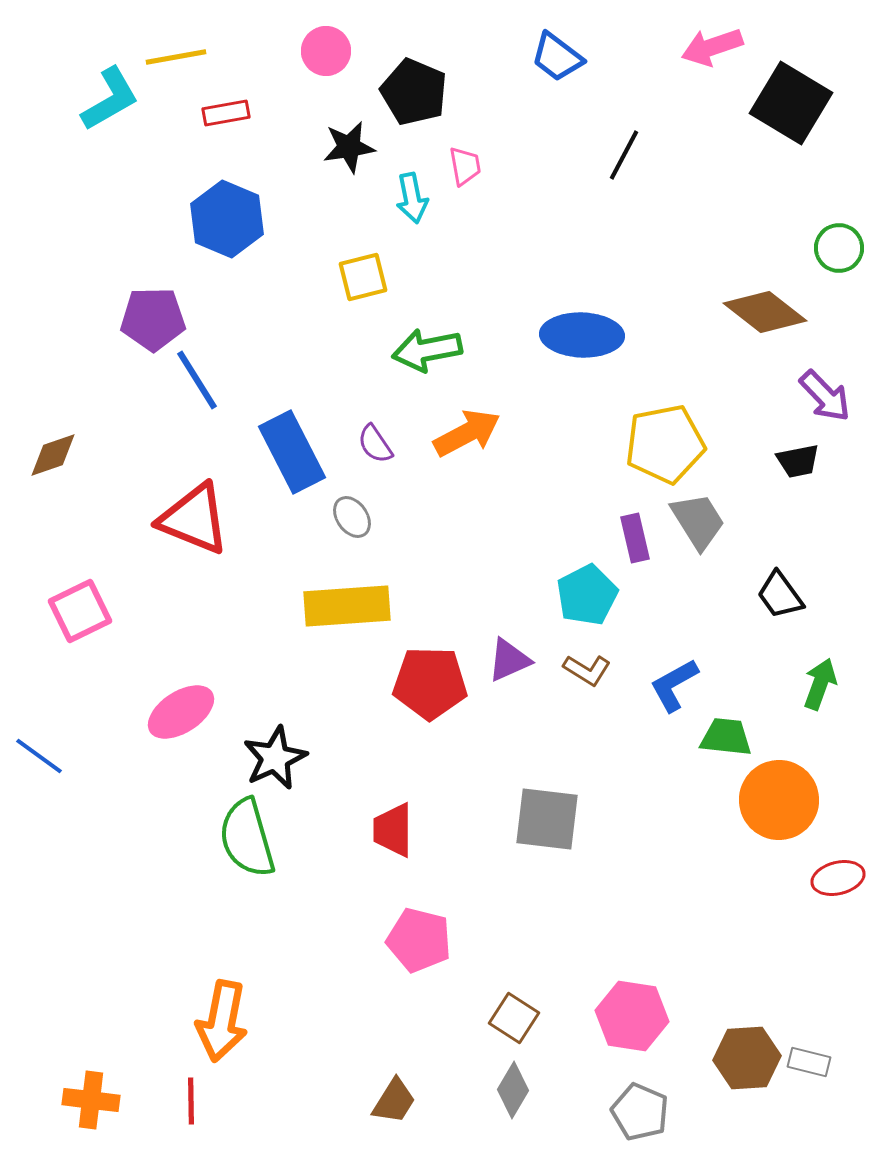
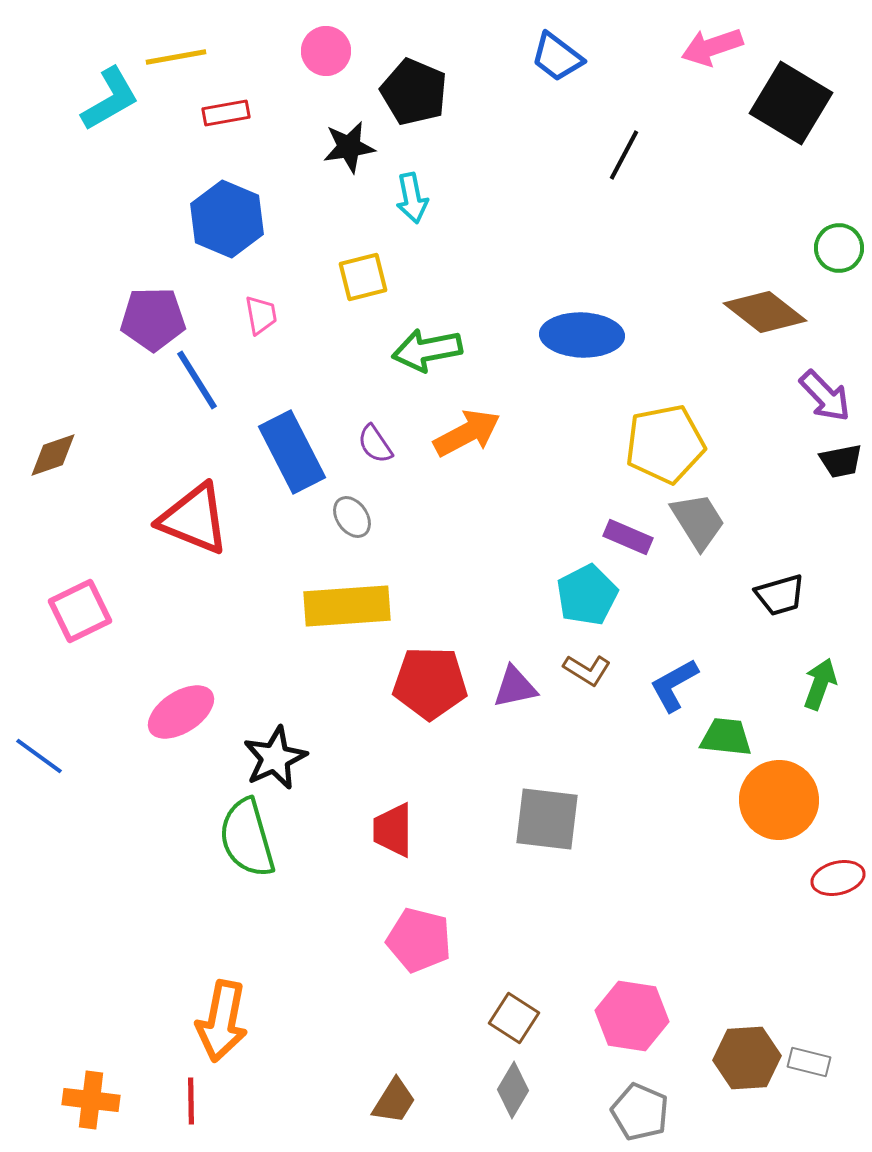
pink trapezoid at (465, 166): moved 204 px left, 149 px down
black trapezoid at (798, 461): moved 43 px right
purple rectangle at (635, 538): moved 7 px left, 1 px up; rotated 54 degrees counterclockwise
black trapezoid at (780, 595): rotated 70 degrees counterclockwise
purple triangle at (509, 660): moved 6 px right, 27 px down; rotated 12 degrees clockwise
